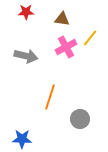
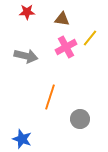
red star: moved 1 px right
blue star: rotated 18 degrees clockwise
